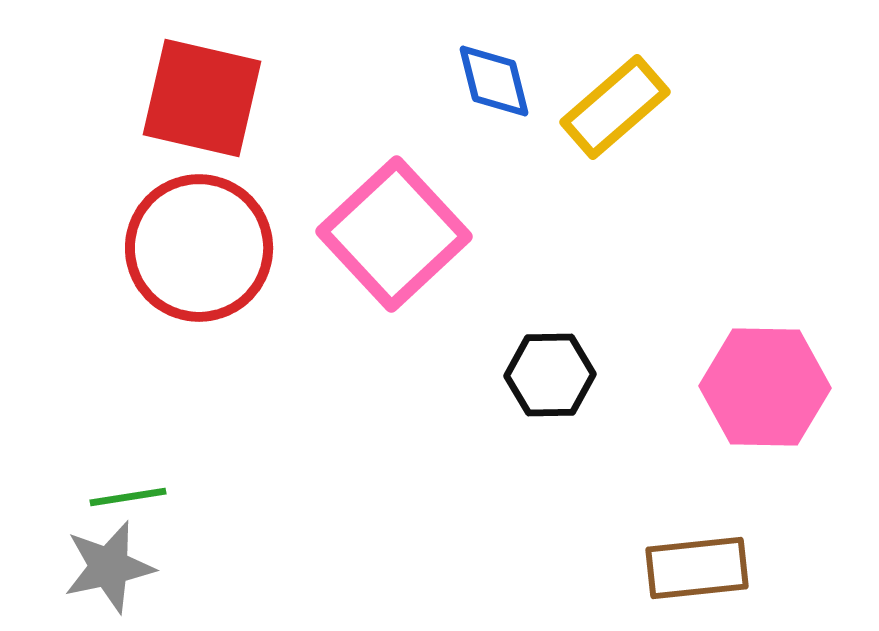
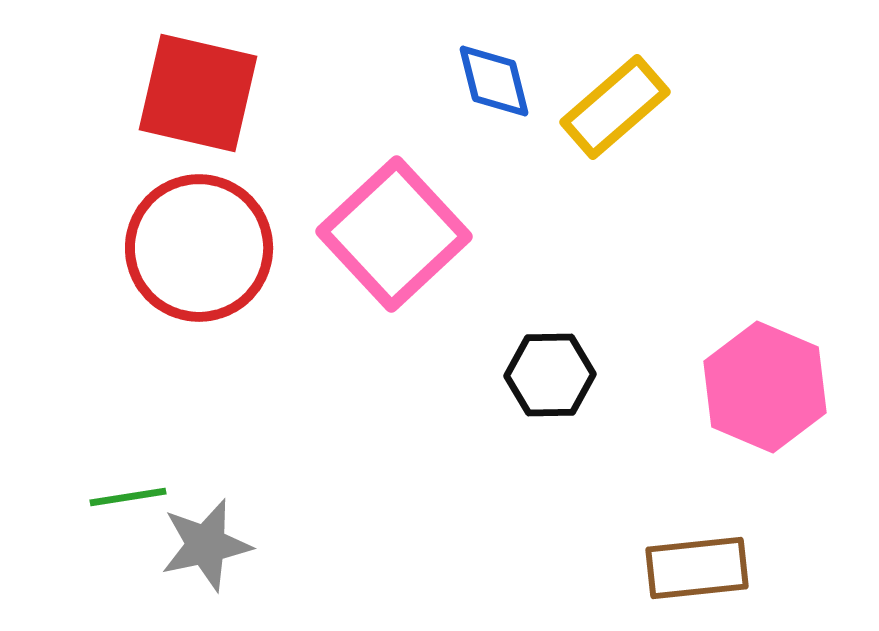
red square: moved 4 px left, 5 px up
pink hexagon: rotated 22 degrees clockwise
gray star: moved 97 px right, 22 px up
